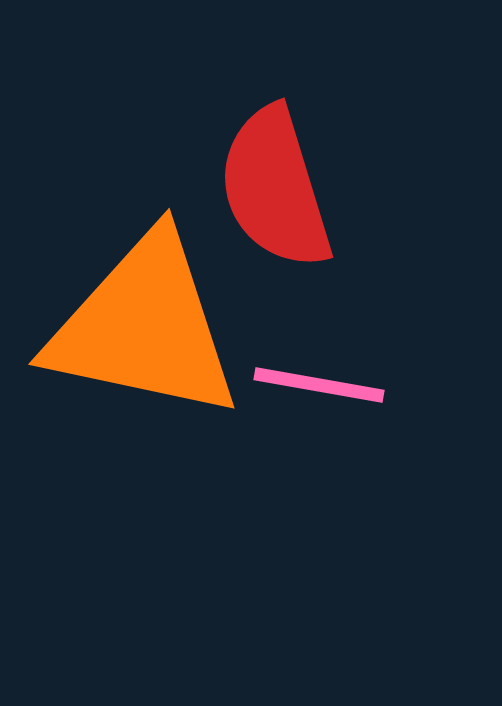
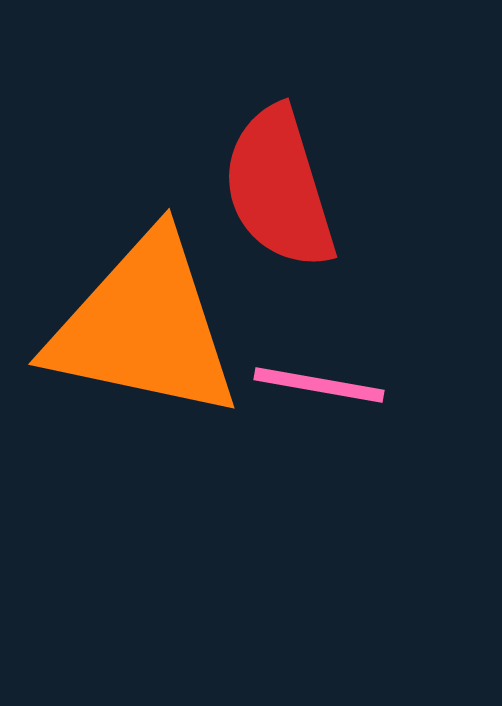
red semicircle: moved 4 px right
